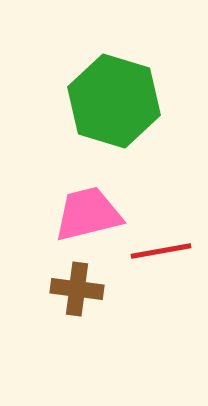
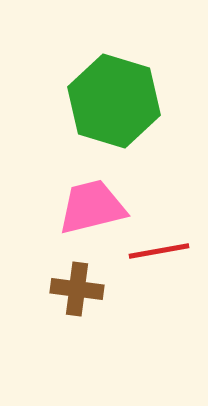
pink trapezoid: moved 4 px right, 7 px up
red line: moved 2 px left
